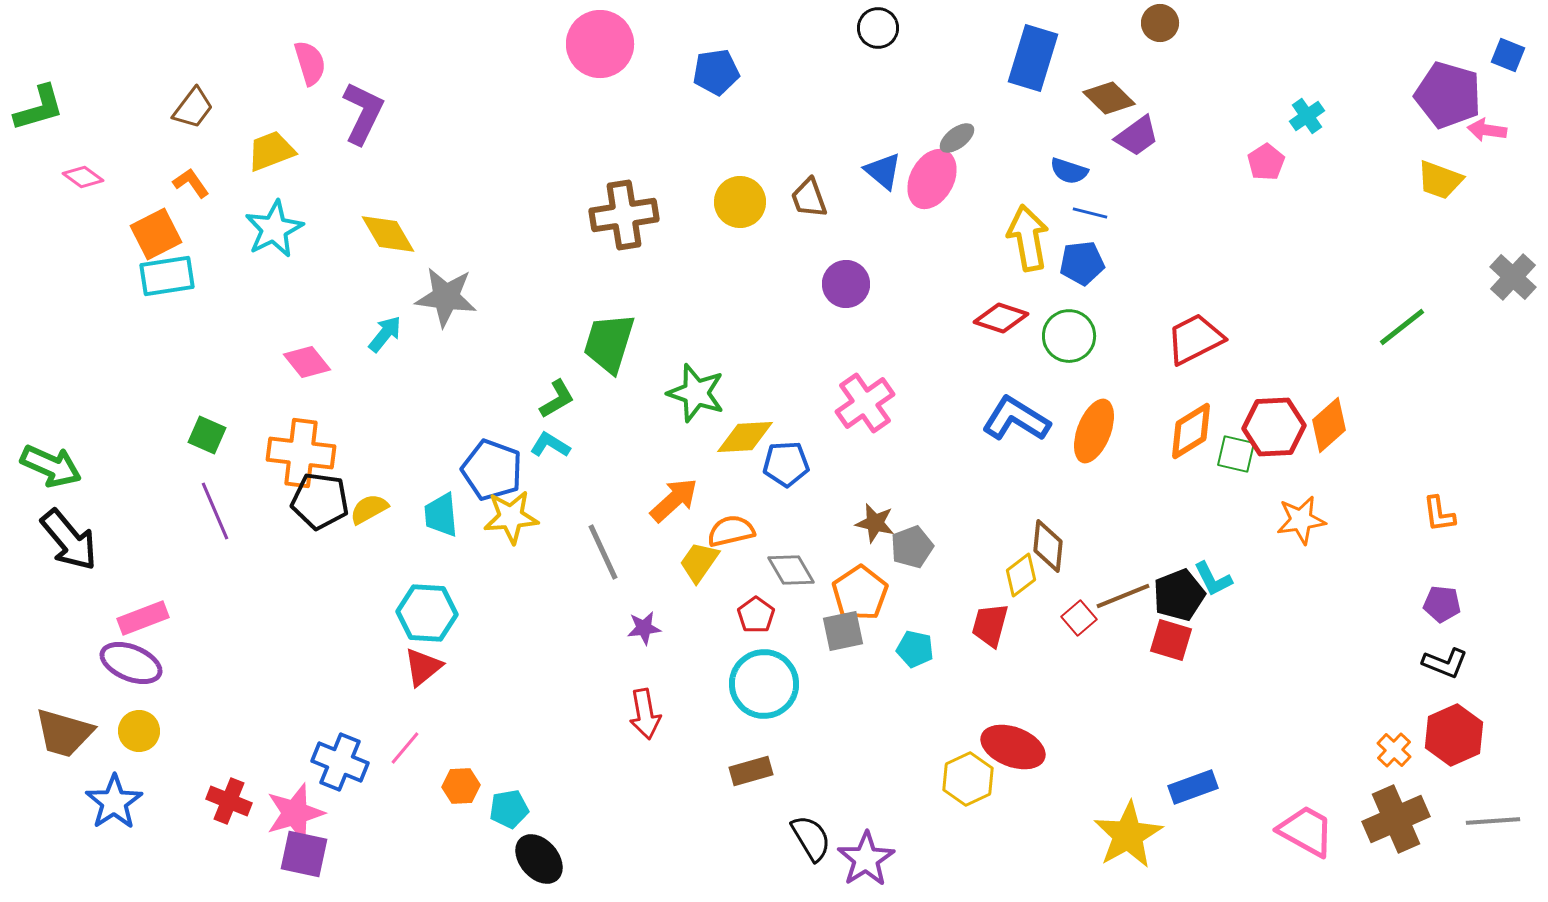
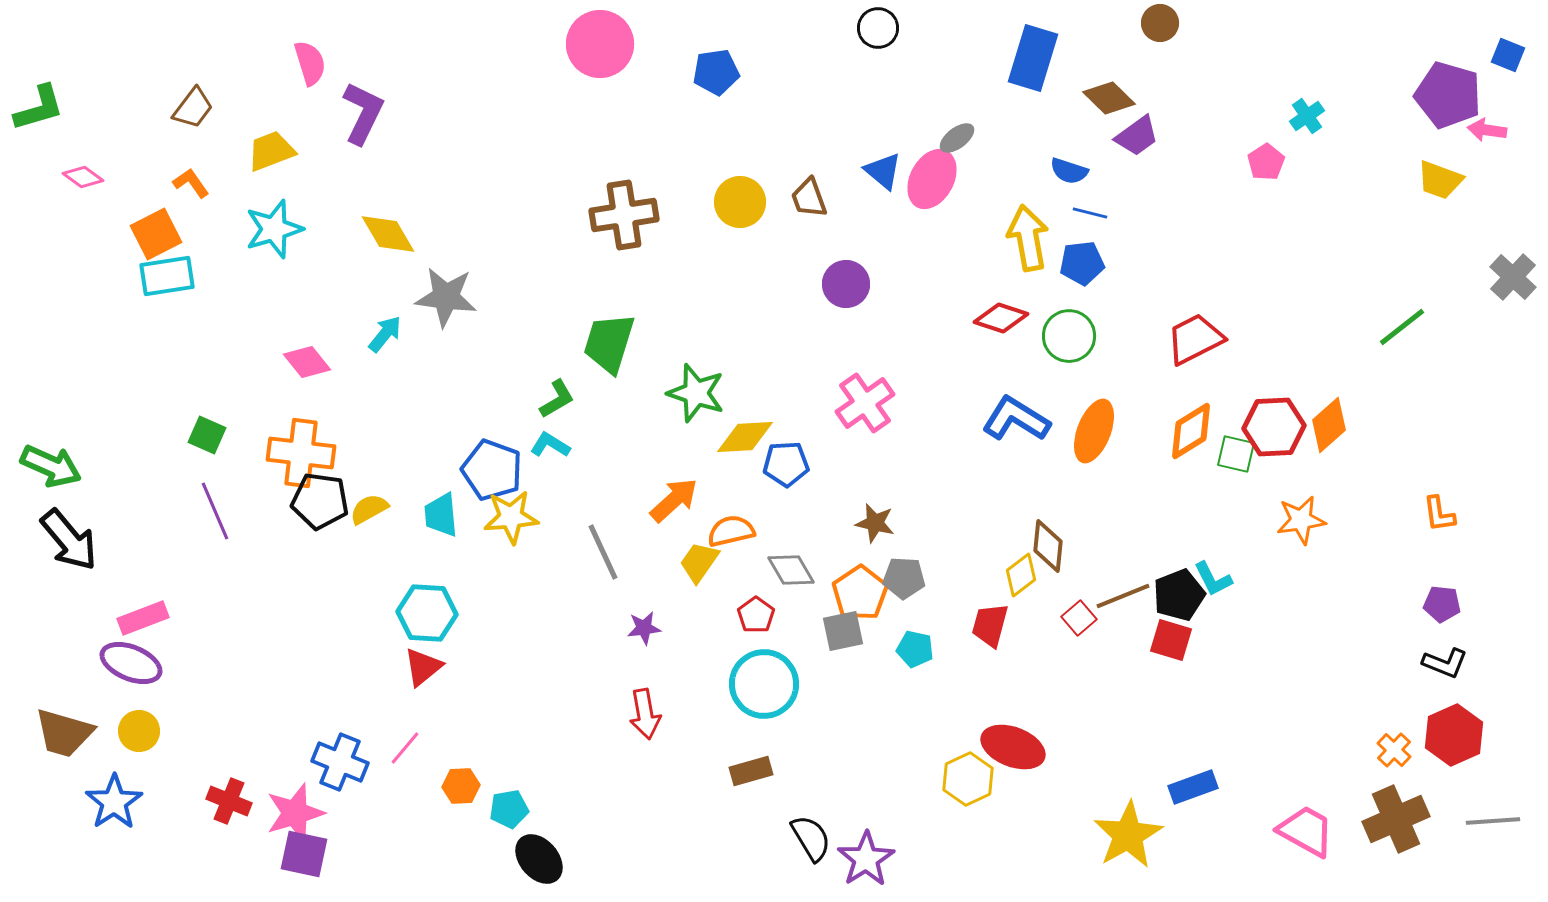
cyan star at (274, 229): rotated 10 degrees clockwise
gray pentagon at (912, 547): moved 8 px left, 31 px down; rotated 24 degrees clockwise
